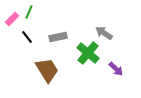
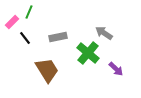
pink rectangle: moved 3 px down
black line: moved 2 px left, 1 px down
